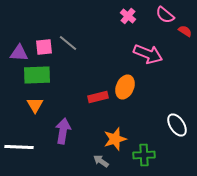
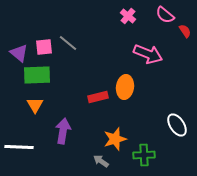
red semicircle: rotated 24 degrees clockwise
purple triangle: rotated 36 degrees clockwise
orange ellipse: rotated 15 degrees counterclockwise
